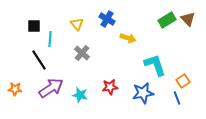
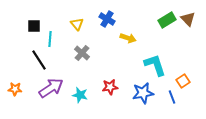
blue line: moved 5 px left, 1 px up
